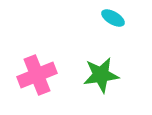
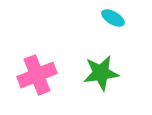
green star: moved 2 px up
